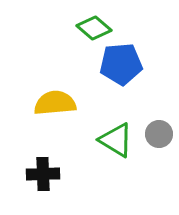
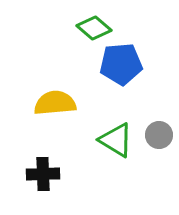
gray circle: moved 1 px down
